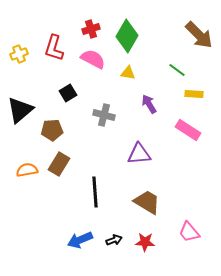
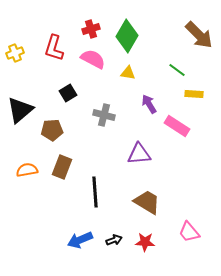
yellow cross: moved 4 px left, 1 px up
pink rectangle: moved 11 px left, 4 px up
brown rectangle: moved 3 px right, 3 px down; rotated 10 degrees counterclockwise
